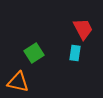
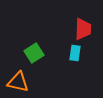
red trapezoid: rotated 30 degrees clockwise
